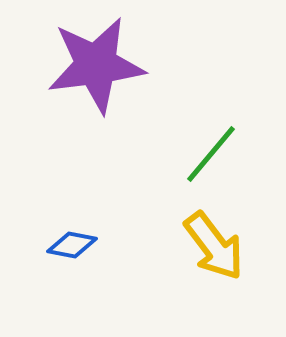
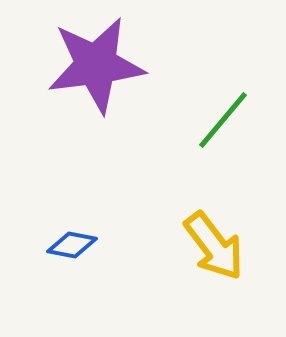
green line: moved 12 px right, 34 px up
